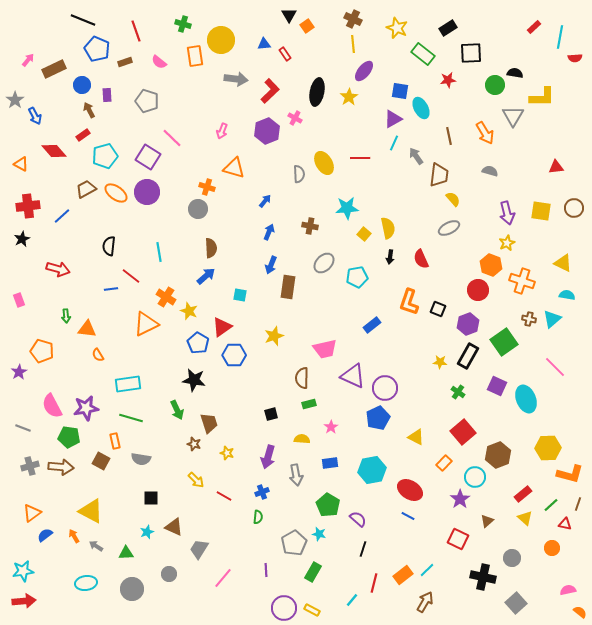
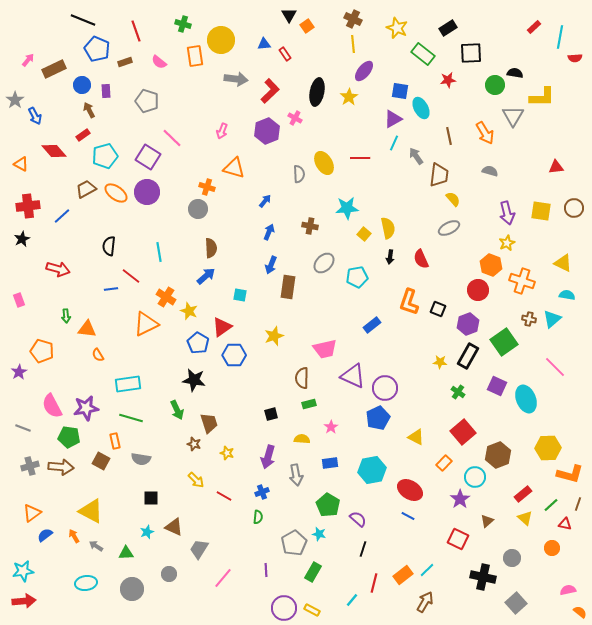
purple rectangle at (107, 95): moved 1 px left, 4 px up
